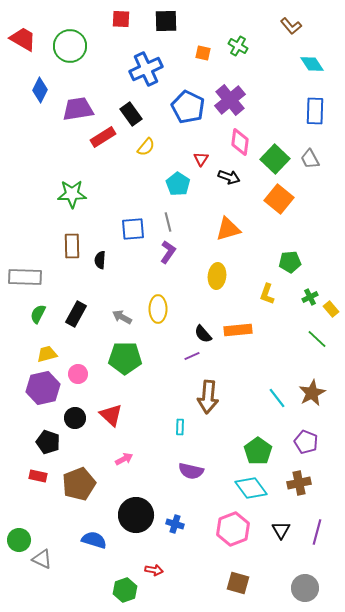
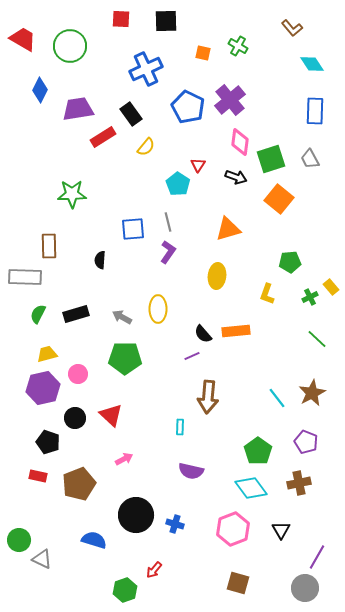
brown L-shape at (291, 26): moved 1 px right, 2 px down
red triangle at (201, 159): moved 3 px left, 6 px down
green square at (275, 159): moved 4 px left; rotated 28 degrees clockwise
black arrow at (229, 177): moved 7 px right
brown rectangle at (72, 246): moved 23 px left
yellow rectangle at (331, 309): moved 22 px up
black rectangle at (76, 314): rotated 45 degrees clockwise
orange rectangle at (238, 330): moved 2 px left, 1 px down
purple line at (317, 532): moved 25 px down; rotated 15 degrees clockwise
red arrow at (154, 570): rotated 120 degrees clockwise
